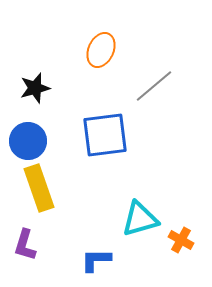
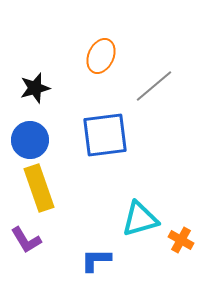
orange ellipse: moved 6 px down
blue circle: moved 2 px right, 1 px up
purple L-shape: moved 1 px right, 5 px up; rotated 48 degrees counterclockwise
